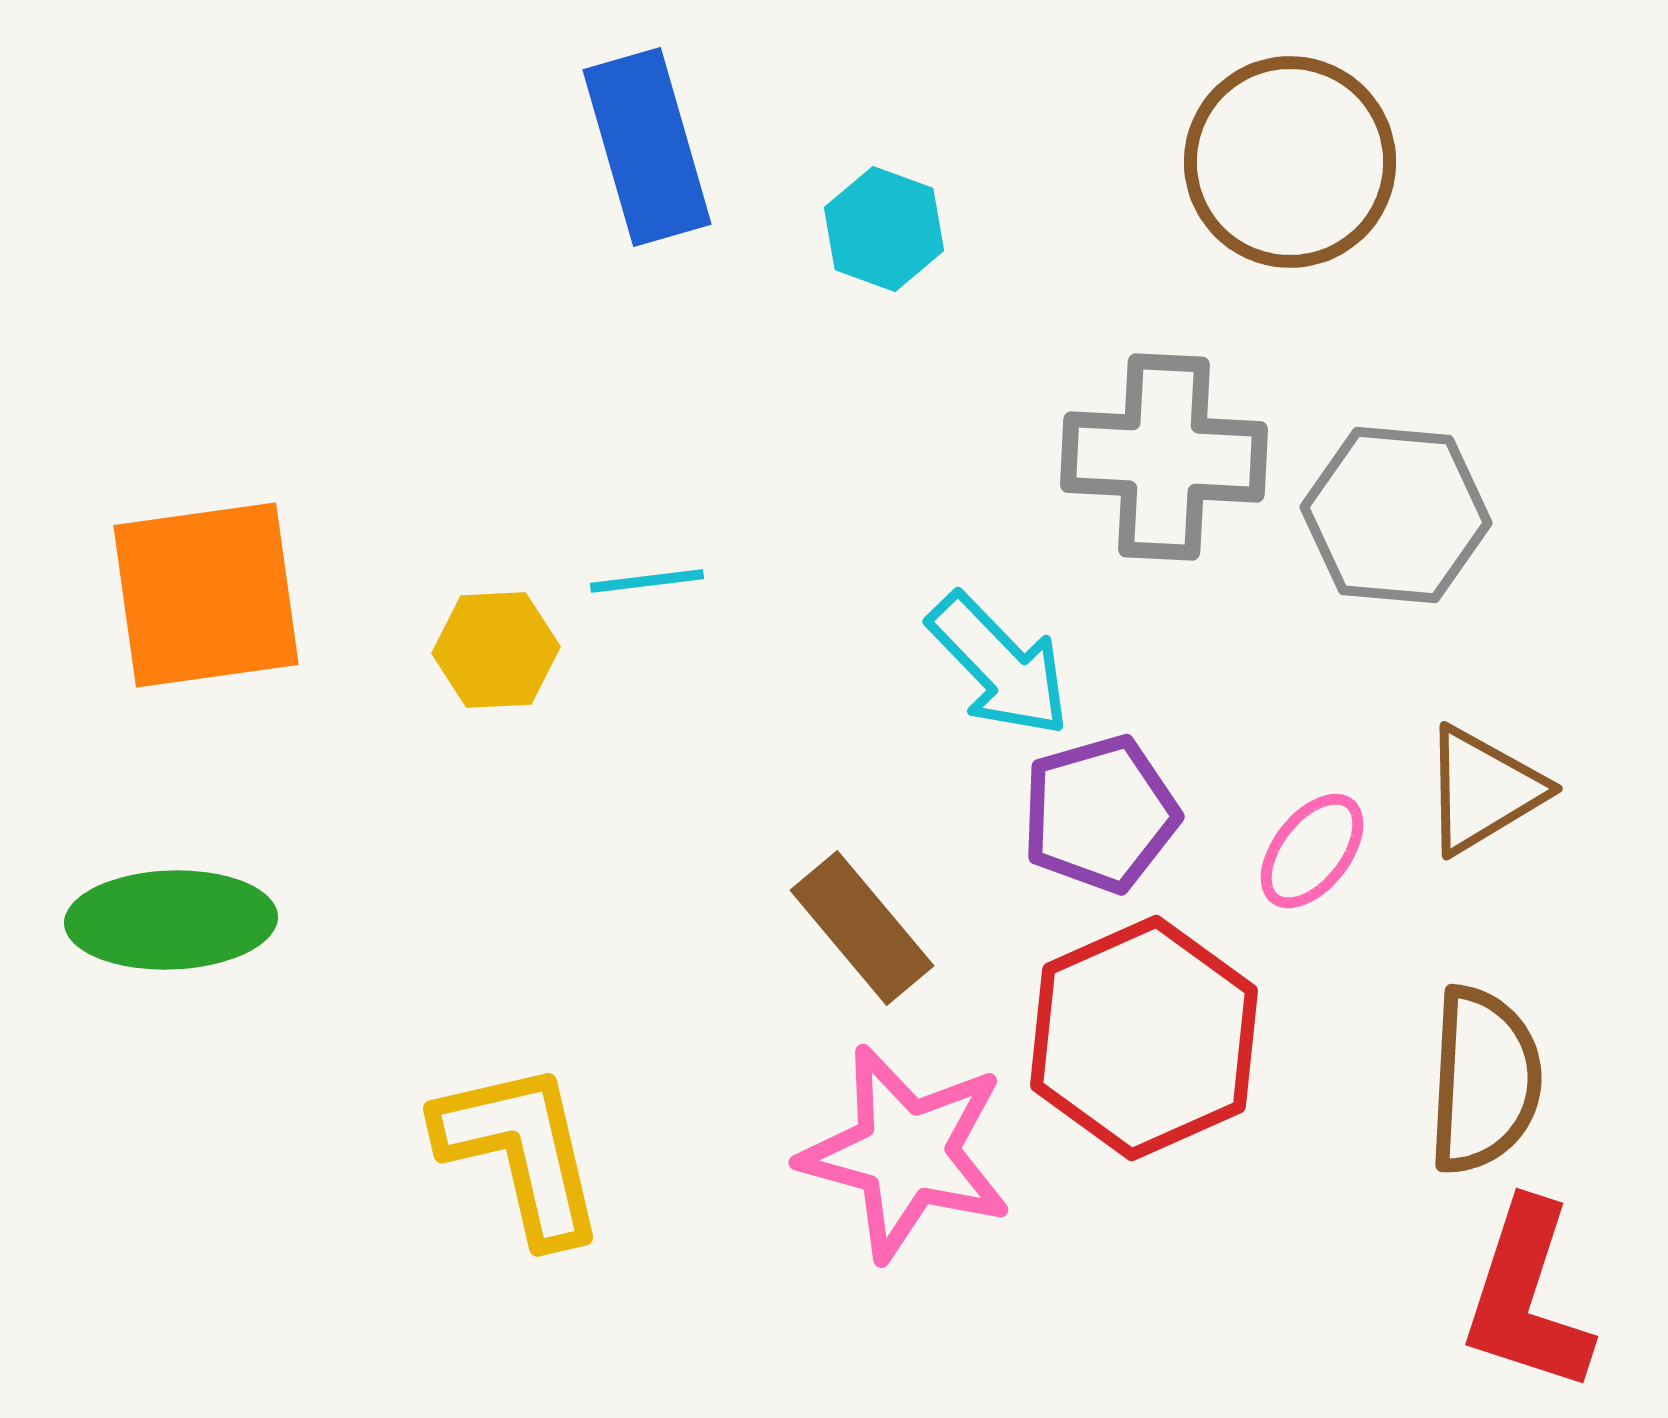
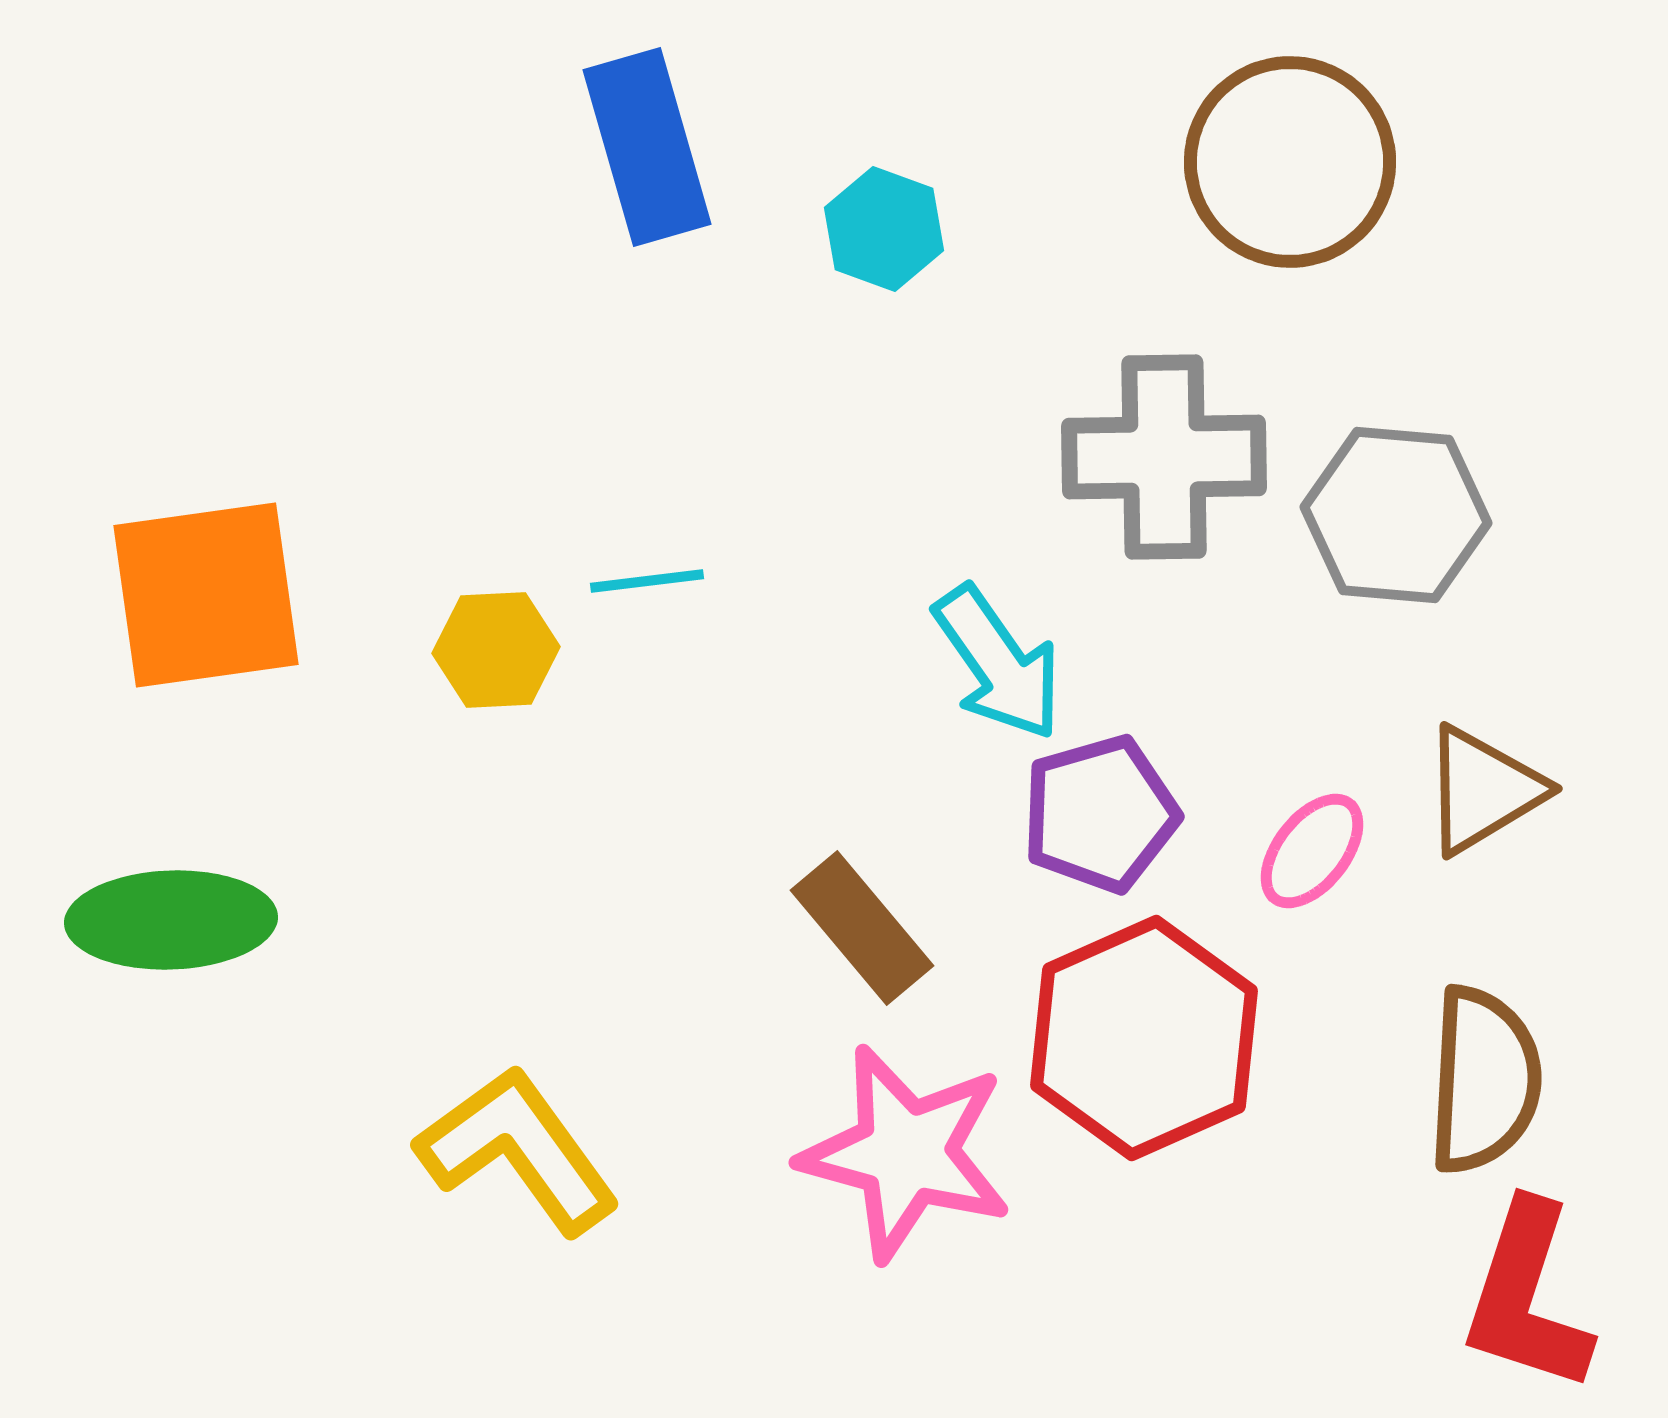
gray cross: rotated 4 degrees counterclockwise
cyan arrow: moved 1 px left, 2 px up; rotated 9 degrees clockwise
yellow L-shape: moved 3 px left, 2 px up; rotated 23 degrees counterclockwise
